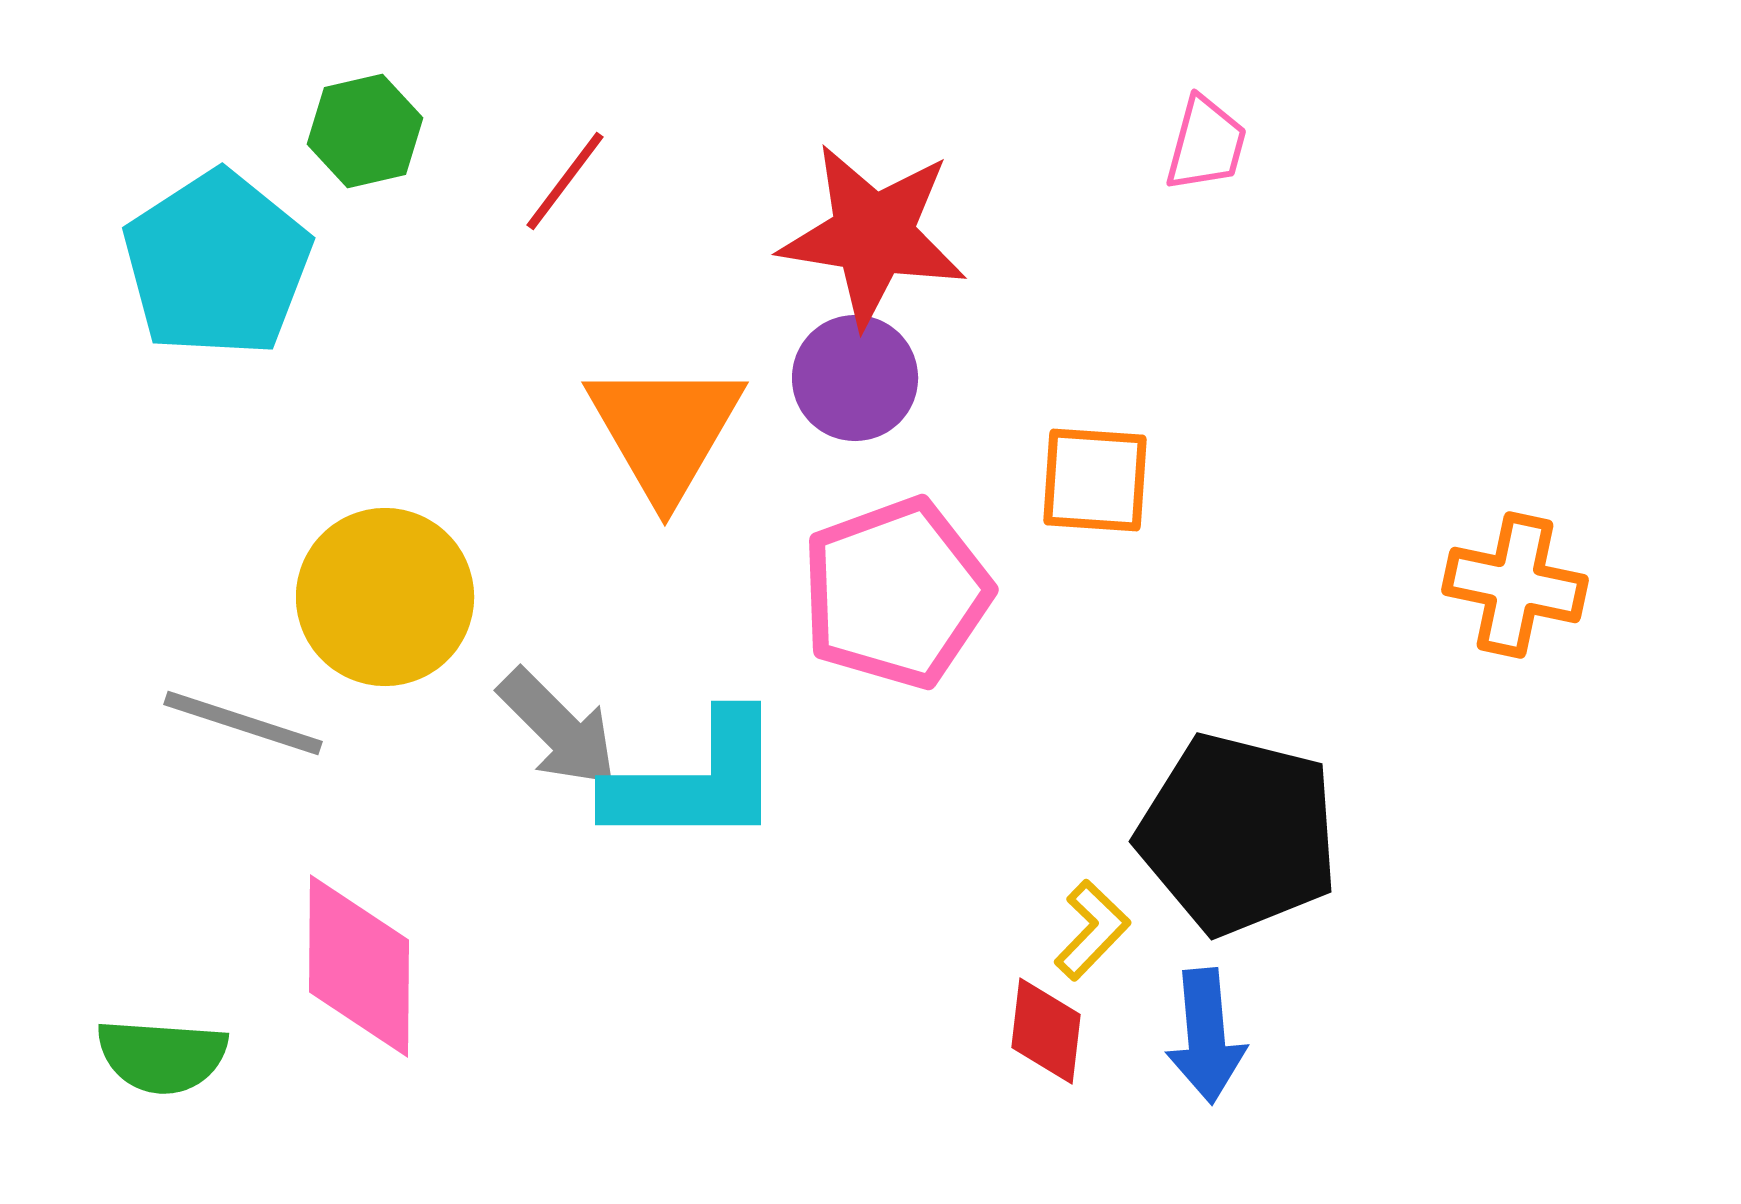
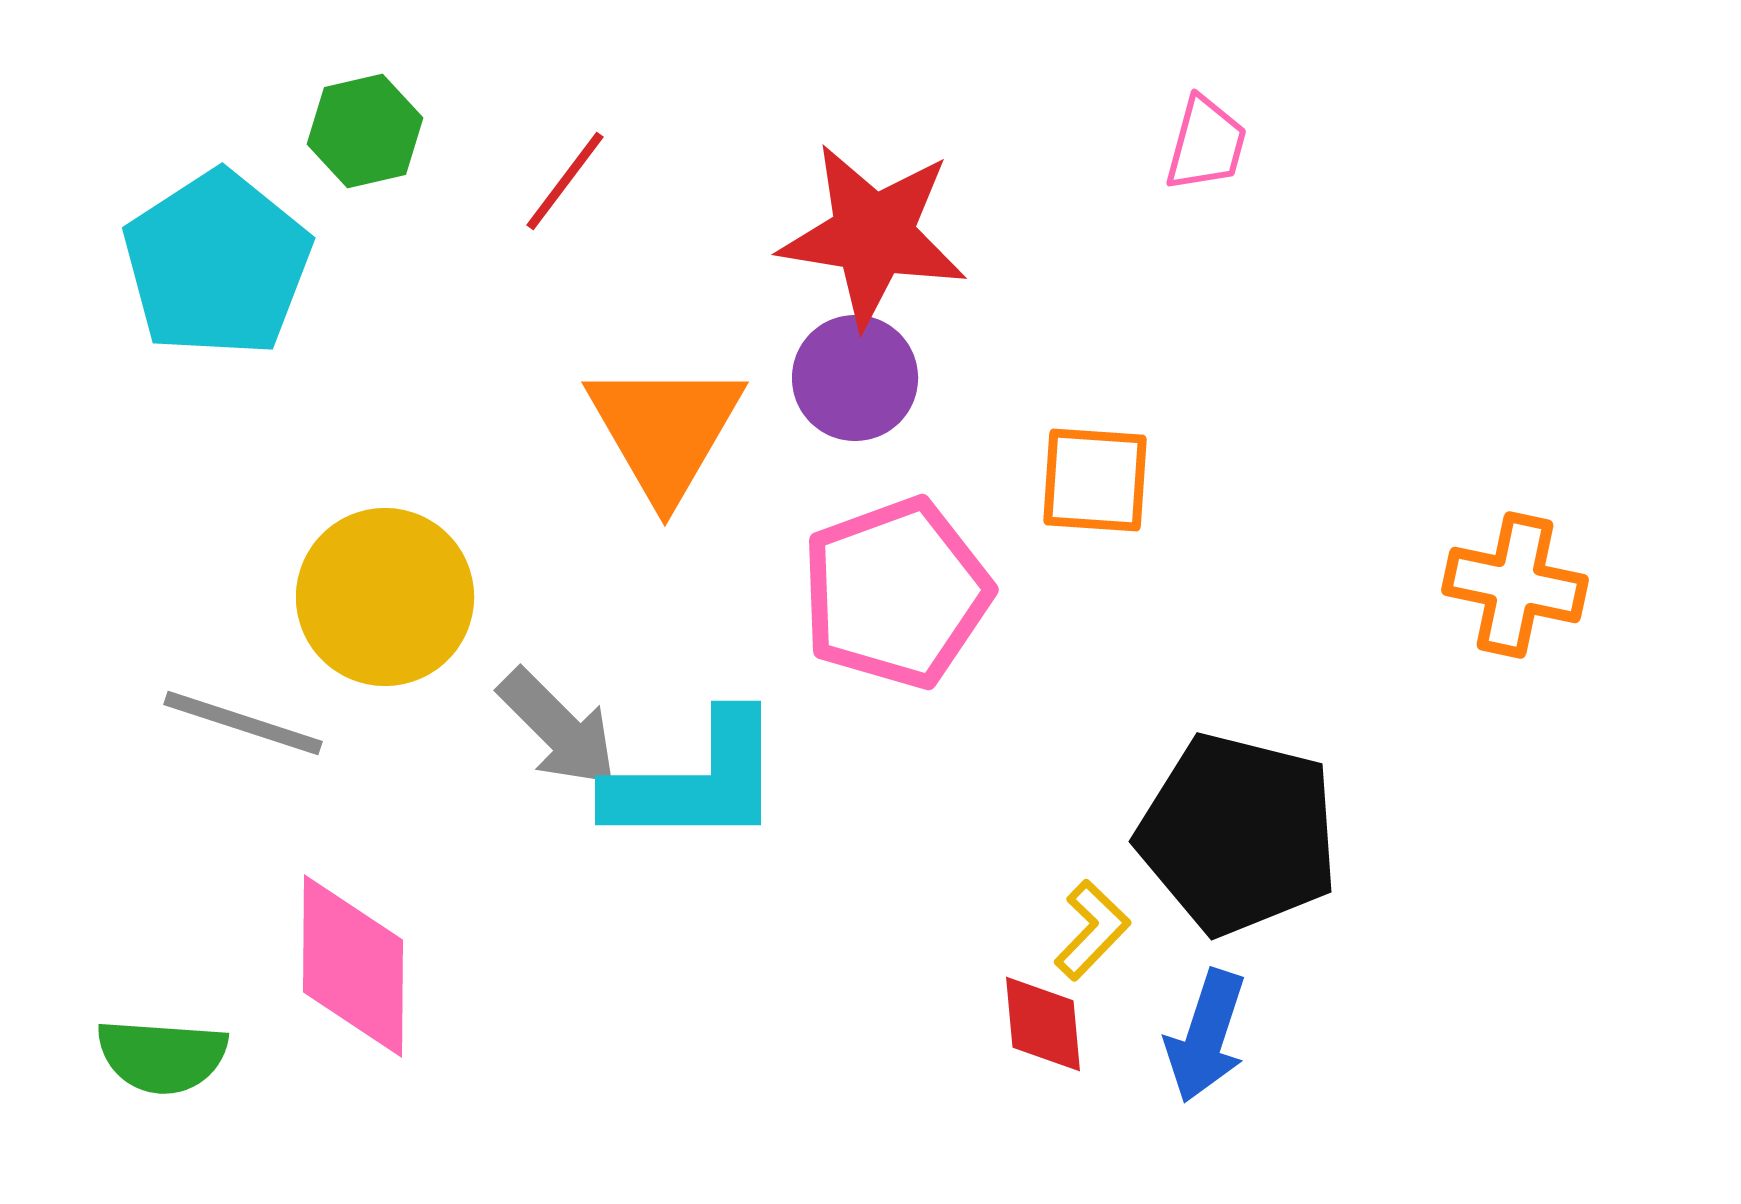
pink diamond: moved 6 px left
red diamond: moved 3 px left, 7 px up; rotated 12 degrees counterclockwise
blue arrow: rotated 23 degrees clockwise
